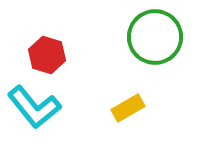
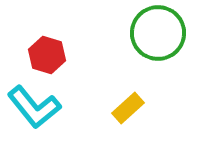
green circle: moved 3 px right, 4 px up
yellow rectangle: rotated 12 degrees counterclockwise
